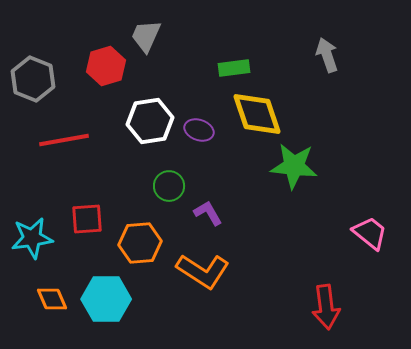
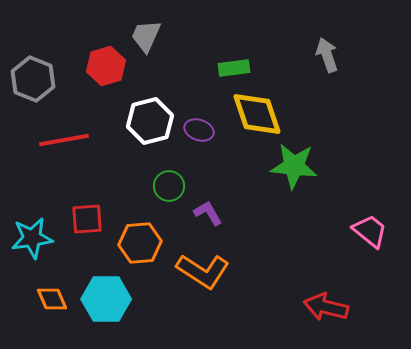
white hexagon: rotated 6 degrees counterclockwise
pink trapezoid: moved 2 px up
red arrow: rotated 111 degrees clockwise
